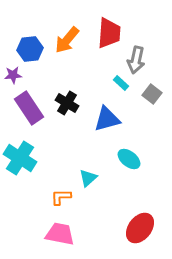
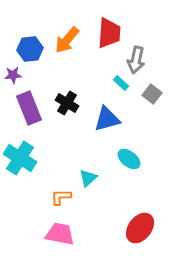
purple rectangle: rotated 12 degrees clockwise
